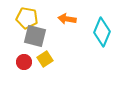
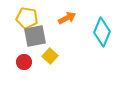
orange arrow: moved 1 px up; rotated 144 degrees clockwise
gray square: rotated 25 degrees counterclockwise
yellow square: moved 5 px right, 3 px up; rotated 14 degrees counterclockwise
